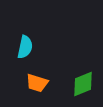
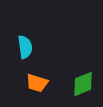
cyan semicircle: rotated 20 degrees counterclockwise
